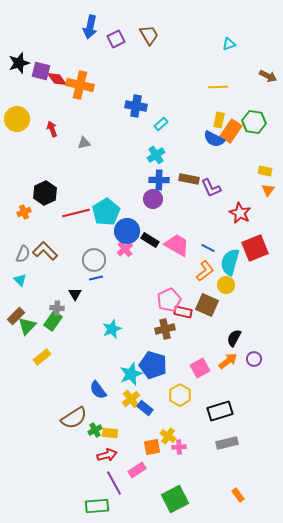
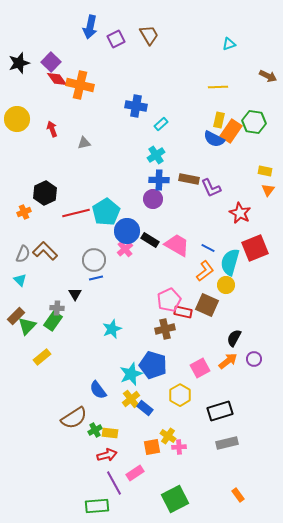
purple square at (41, 71): moved 10 px right, 9 px up; rotated 30 degrees clockwise
pink rectangle at (137, 470): moved 2 px left, 3 px down
